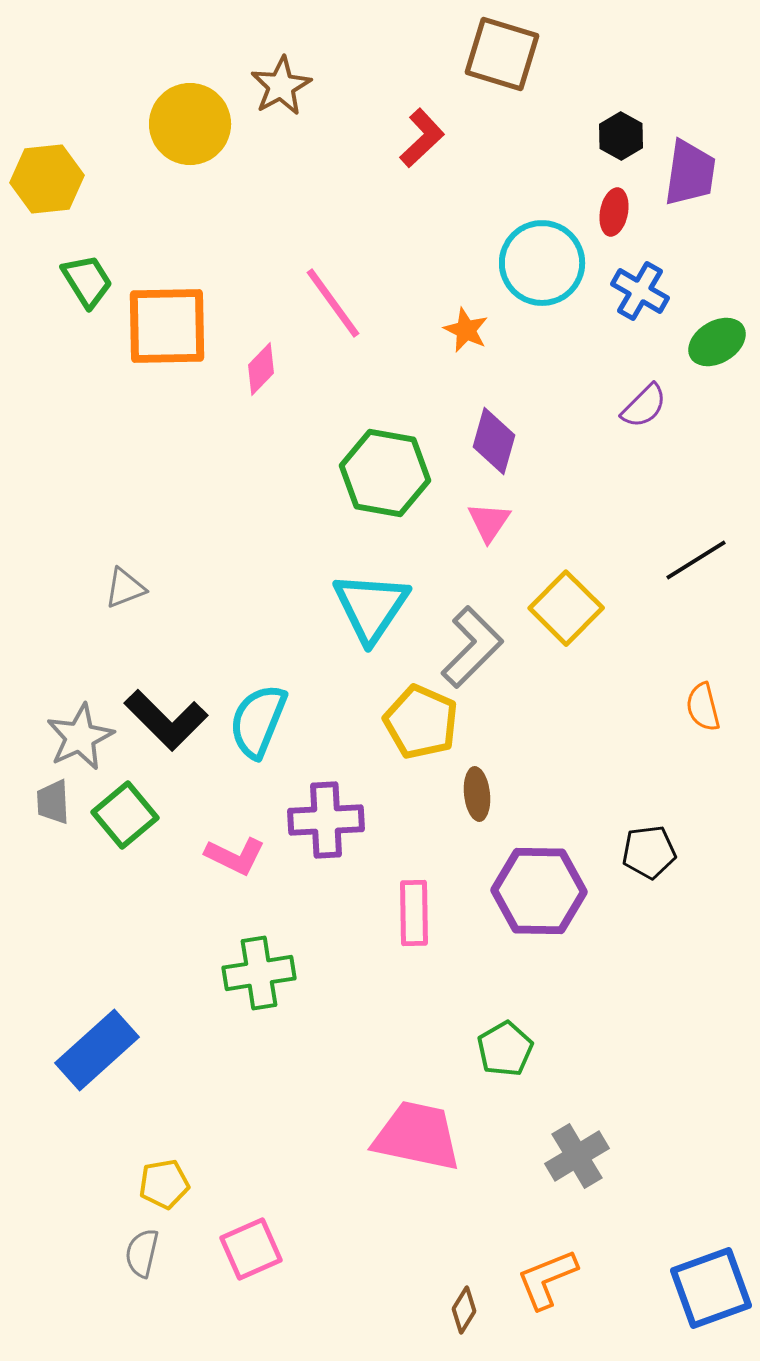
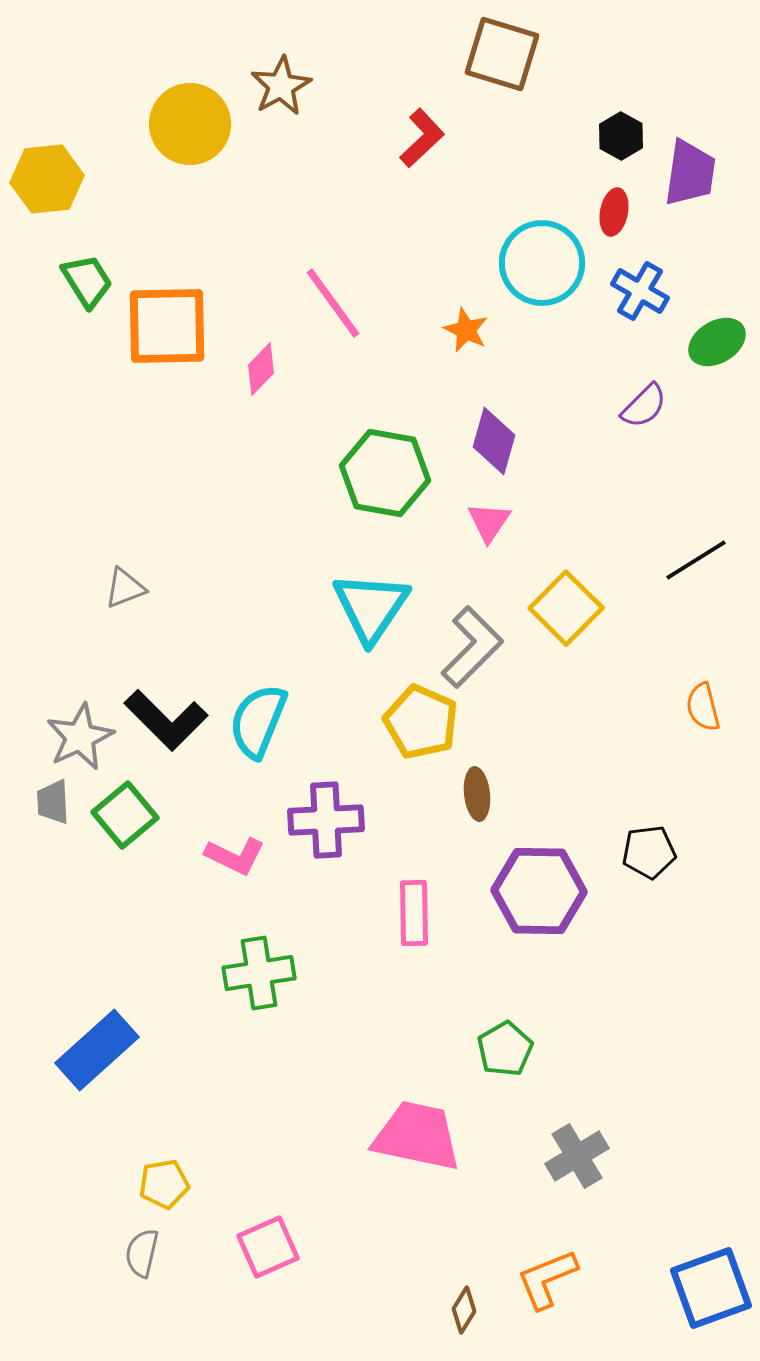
pink square at (251, 1249): moved 17 px right, 2 px up
